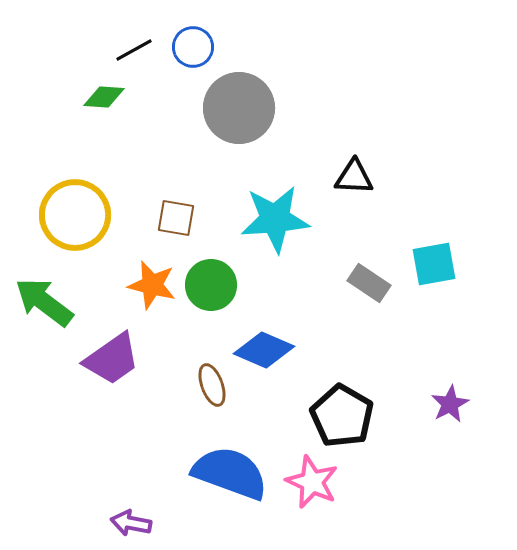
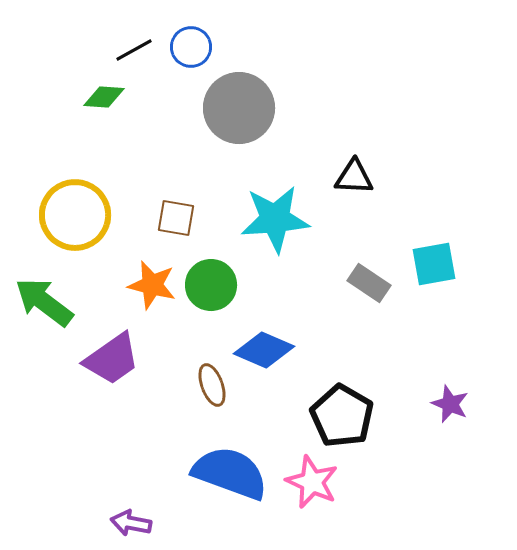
blue circle: moved 2 px left
purple star: rotated 21 degrees counterclockwise
